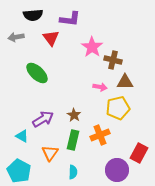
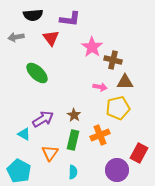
cyan triangle: moved 2 px right, 2 px up
